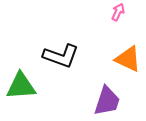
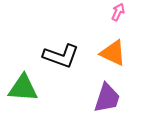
orange triangle: moved 15 px left, 6 px up
green triangle: moved 2 px right, 2 px down; rotated 8 degrees clockwise
purple trapezoid: moved 3 px up
